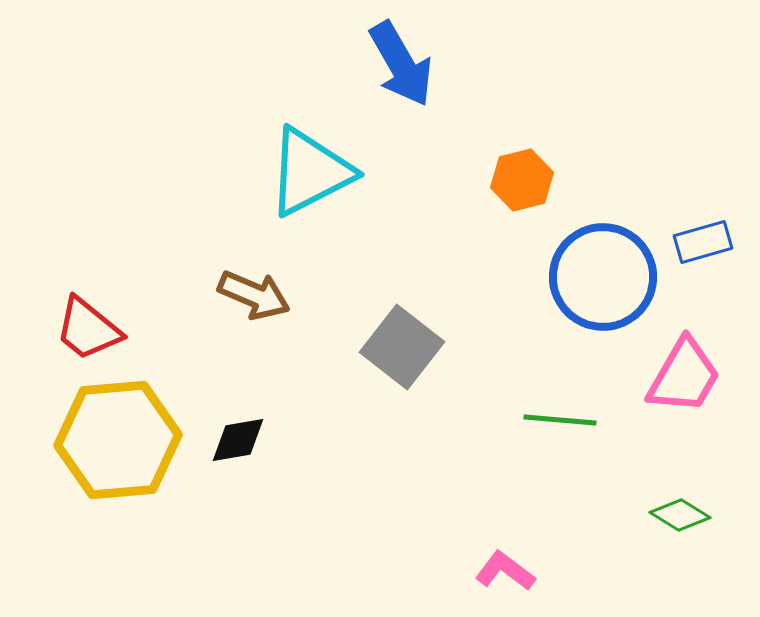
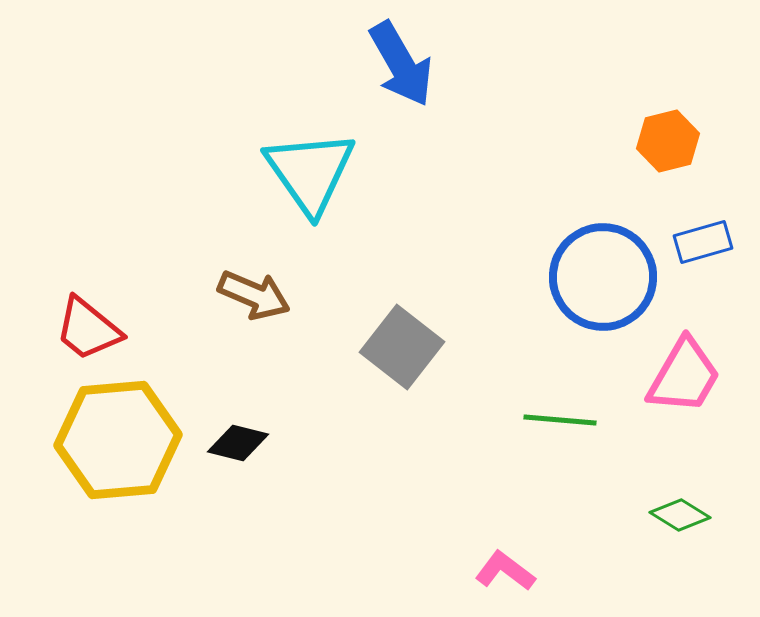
cyan triangle: rotated 38 degrees counterclockwise
orange hexagon: moved 146 px right, 39 px up
black diamond: moved 3 px down; rotated 24 degrees clockwise
